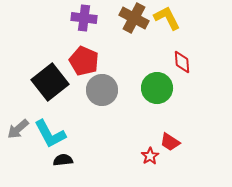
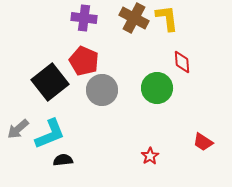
yellow L-shape: rotated 20 degrees clockwise
cyan L-shape: rotated 84 degrees counterclockwise
red trapezoid: moved 33 px right
